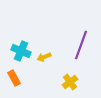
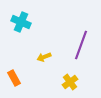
cyan cross: moved 29 px up
